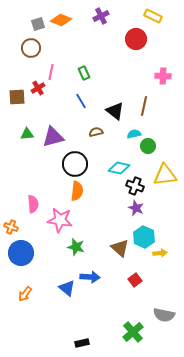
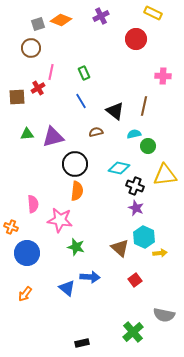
yellow rectangle: moved 3 px up
blue circle: moved 6 px right
